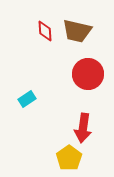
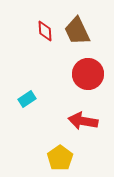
brown trapezoid: rotated 52 degrees clockwise
red arrow: moved 7 px up; rotated 92 degrees clockwise
yellow pentagon: moved 9 px left
